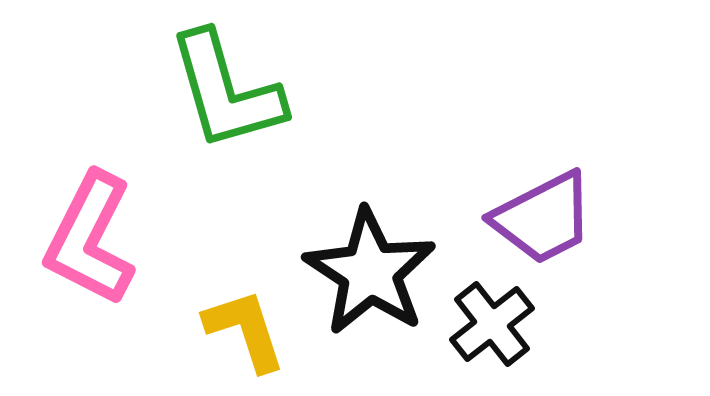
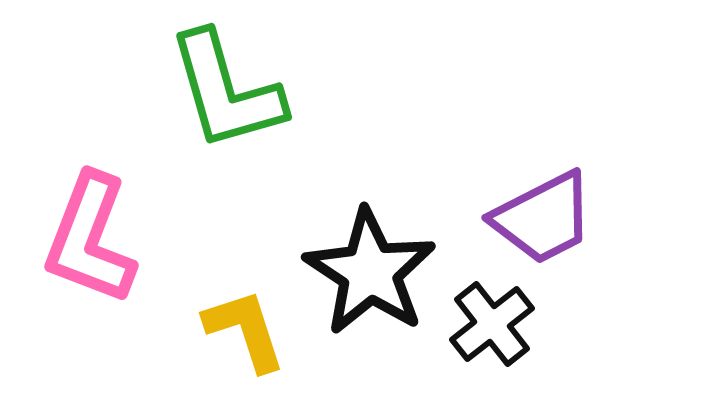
pink L-shape: rotated 6 degrees counterclockwise
